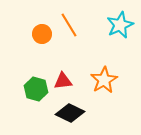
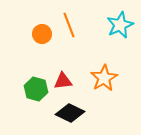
orange line: rotated 10 degrees clockwise
orange star: moved 2 px up
